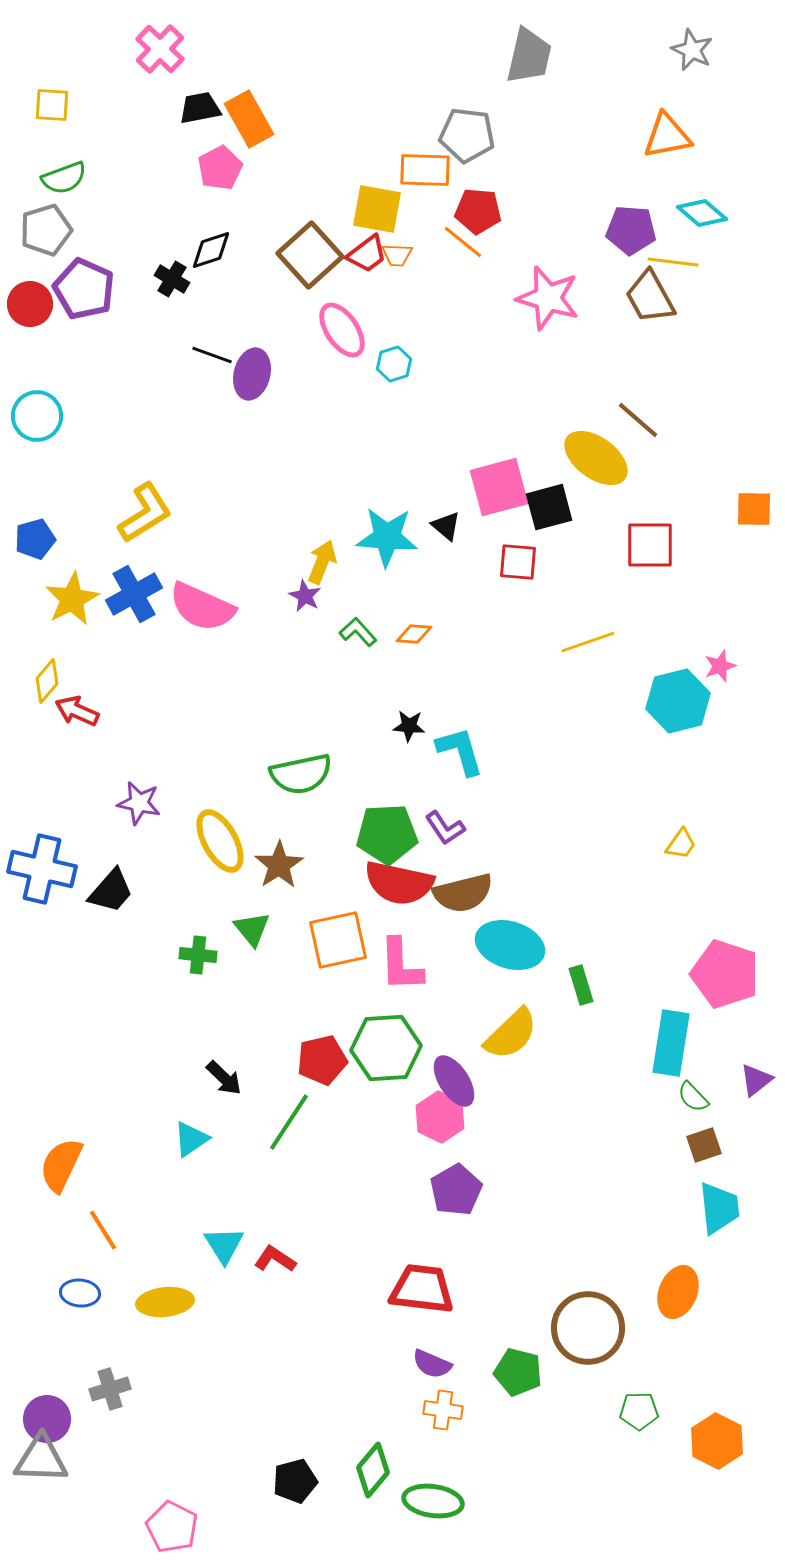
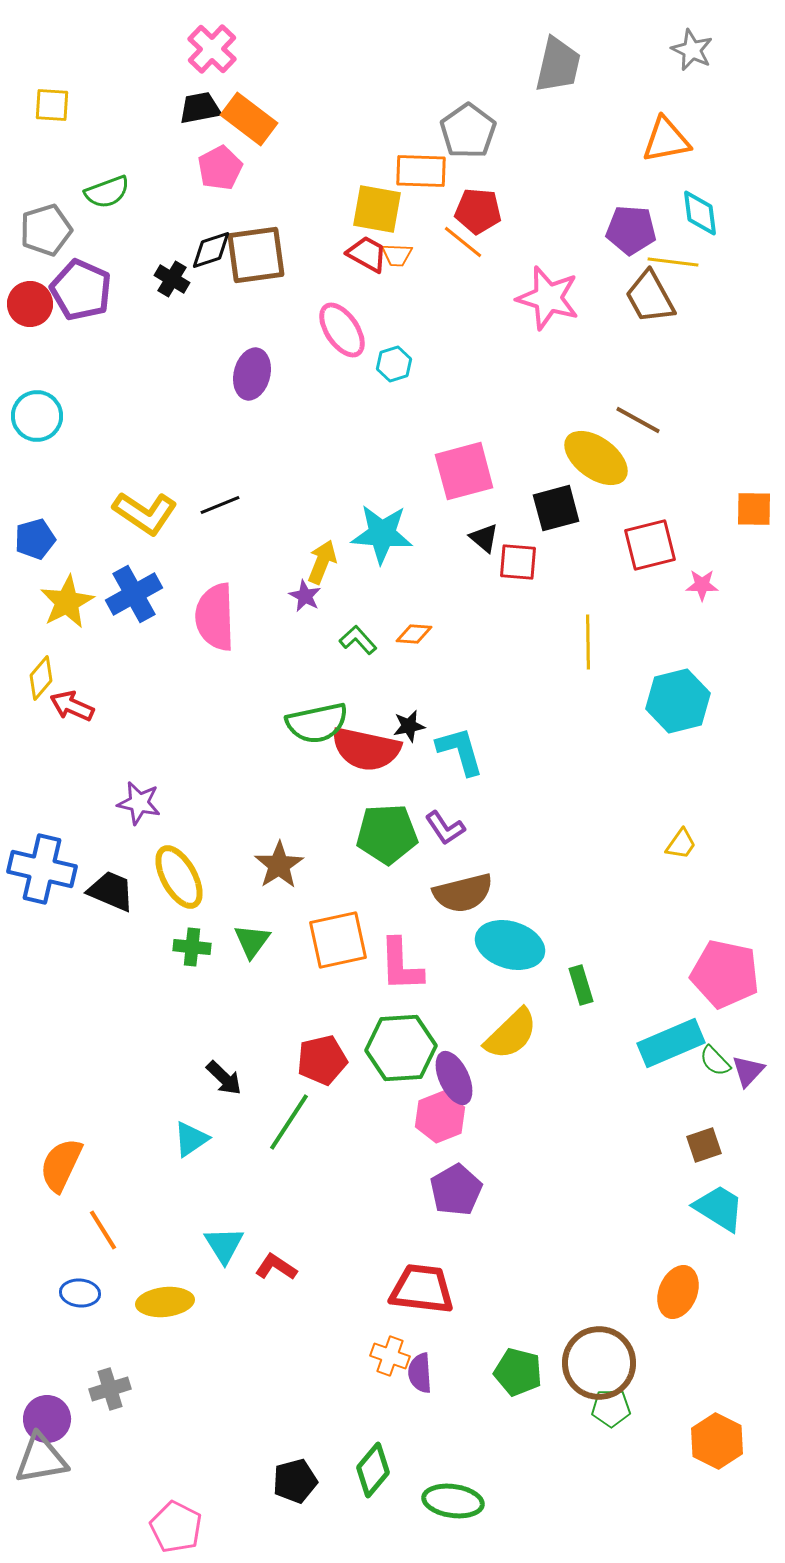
pink cross at (160, 49): moved 52 px right
gray trapezoid at (529, 56): moved 29 px right, 9 px down
orange rectangle at (249, 119): rotated 24 degrees counterclockwise
gray pentagon at (467, 135): moved 1 px right, 4 px up; rotated 30 degrees clockwise
orange triangle at (667, 136): moved 1 px left, 4 px down
orange rectangle at (425, 170): moved 4 px left, 1 px down
green semicircle at (64, 178): moved 43 px right, 14 px down
cyan diamond at (702, 213): moved 2 px left; rotated 42 degrees clockwise
red trapezoid at (367, 254): rotated 114 degrees counterclockwise
brown square at (310, 255): moved 54 px left; rotated 34 degrees clockwise
purple pentagon at (84, 289): moved 3 px left, 1 px down
black line at (212, 355): moved 8 px right, 150 px down; rotated 42 degrees counterclockwise
brown line at (638, 420): rotated 12 degrees counterclockwise
pink square at (499, 487): moved 35 px left, 16 px up
black square at (549, 507): moved 7 px right, 1 px down
yellow L-shape at (145, 513): rotated 66 degrees clockwise
black triangle at (446, 526): moved 38 px right, 12 px down
cyan star at (387, 537): moved 5 px left, 3 px up
red square at (650, 545): rotated 14 degrees counterclockwise
yellow star at (72, 599): moved 5 px left, 3 px down
pink semicircle at (202, 607): moved 13 px right, 10 px down; rotated 64 degrees clockwise
green L-shape at (358, 632): moved 8 px down
yellow line at (588, 642): rotated 72 degrees counterclockwise
pink star at (720, 666): moved 18 px left, 81 px up; rotated 20 degrees clockwise
yellow diamond at (47, 681): moved 6 px left, 3 px up
red arrow at (77, 711): moved 5 px left, 5 px up
black star at (409, 726): rotated 16 degrees counterclockwise
green semicircle at (301, 774): moved 16 px right, 51 px up
yellow ellipse at (220, 841): moved 41 px left, 36 px down
red semicircle at (399, 883): moved 33 px left, 134 px up
black trapezoid at (111, 891): rotated 108 degrees counterclockwise
green triangle at (252, 929): moved 12 px down; rotated 15 degrees clockwise
green cross at (198, 955): moved 6 px left, 8 px up
pink pentagon at (725, 974): rotated 6 degrees counterclockwise
cyan rectangle at (671, 1043): rotated 58 degrees clockwise
green hexagon at (386, 1048): moved 15 px right
purple triangle at (756, 1080): moved 8 px left, 9 px up; rotated 9 degrees counterclockwise
purple ellipse at (454, 1081): moved 3 px up; rotated 8 degrees clockwise
green semicircle at (693, 1097): moved 22 px right, 36 px up
pink hexagon at (440, 1117): rotated 12 degrees clockwise
cyan trapezoid at (719, 1208): rotated 52 degrees counterclockwise
red L-shape at (275, 1259): moved 1 px right, 8 px down
brown circle at (588, 1328): moved 11 px right, 35 px down
purple semicircle at (432, 1364): moved 12 px left, 9 px down; rotated 63 degrees clockwise
orange cross at (443, 1410): moved 53 px left, 54 px up; rotated 12 degrees clockwise
green pentagon at (639, 1411): moved 28 px left, 3 px up
gray triangle at (41, 1459): rotated 12 degrees counterclockwise
green ellipse at (433, 1501): moved 20 px right
pink pentagon at (172, 1527): moved 4 px right
